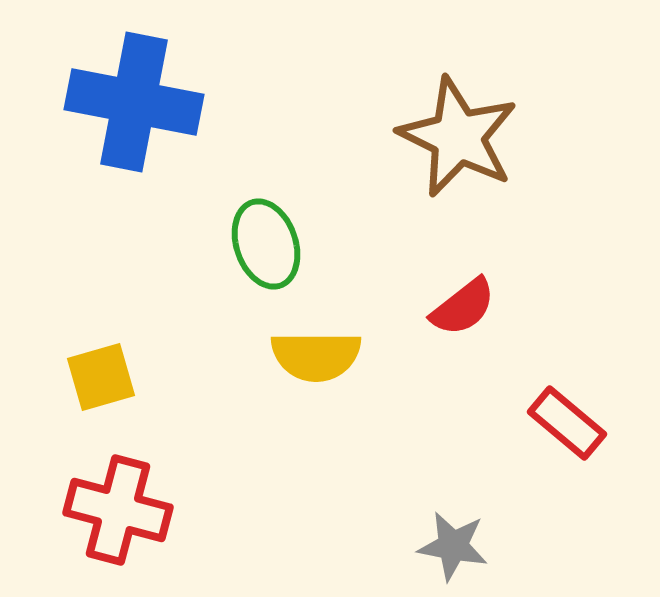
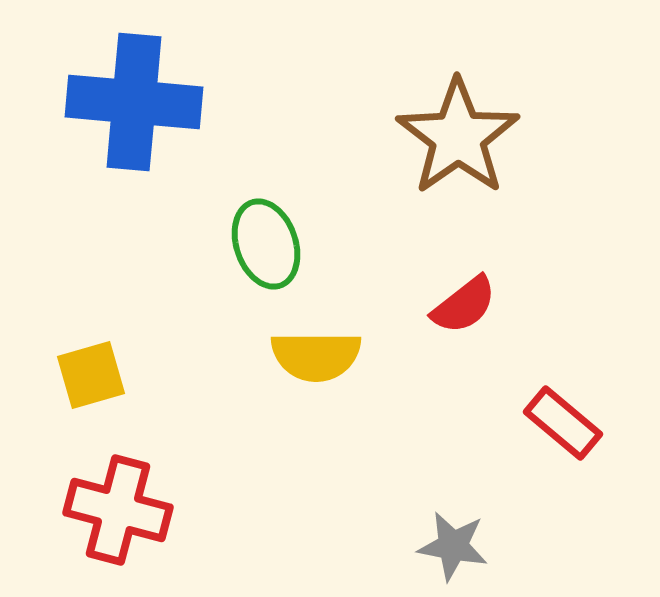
blue cross: rotated 6 degrees counterclockwise
brown star: rotated 11 degrees clockwise
red semicircle: moved 1 px right, 2 px up
yellow square: moved 10 px left, 2 px up
red rectangle: moved 4 px left
